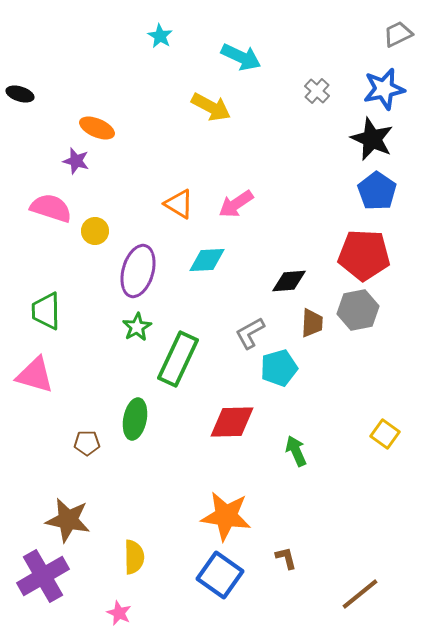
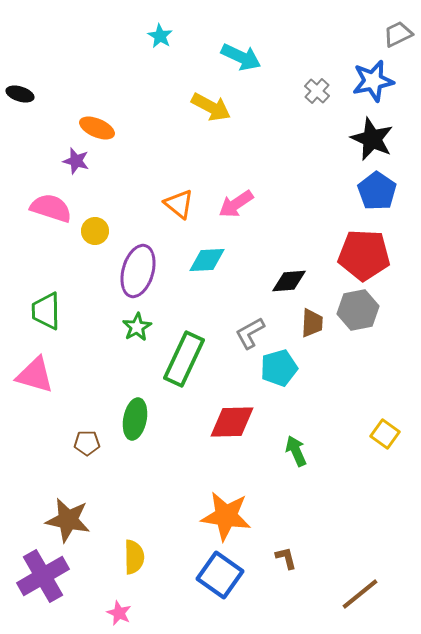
blue star: moved 11 px left, 8 px up
orange triangle: rotated 8 degrees clockwise
green rectangle: moved 6 px right
